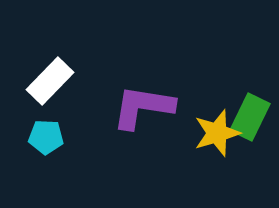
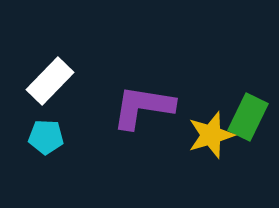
green rectangle: moved 2 px left
yellow star: moved 6 px left, 2 px down
